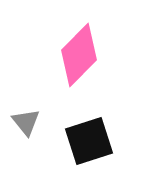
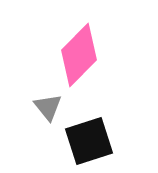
gray triangle: moved 22 px right, 15 px up
